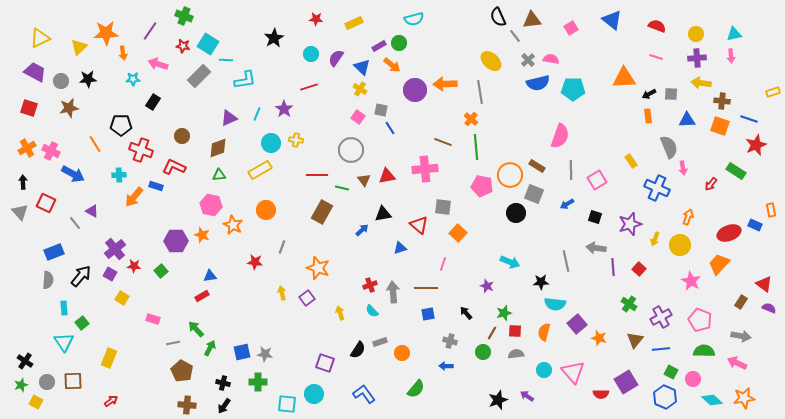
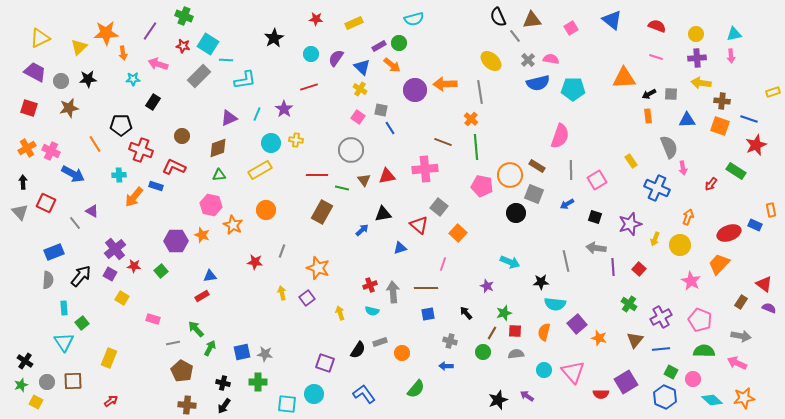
gray square at (443, 207): moved 4 px left; rotated 30 degrees clockwise
gray line at (282, 247): moved 4 px down
cyan semicircle at (372, 311): rotated 32 degrees counterclockwise
